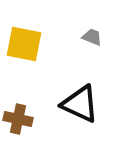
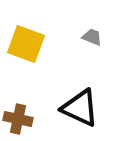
yellow square: moved 2 px right; rotated 9 degrees clockwise
black triangle: moved 4 px down
